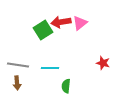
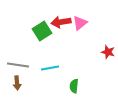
green square: moved 1 px left, 1 px down
red star: moved 5 px right, 11 px up
cyan line: rotated 12 degrees counterclockwise
green semicircle: moved 8 px right
